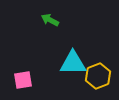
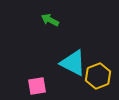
cyan triangle: rotated 28 degrees clockwise
pink square: moved 14 px right, 6 px down
